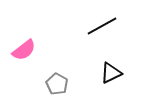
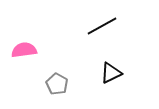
pink semicircle: rotated 150 degrees counterclockwise
